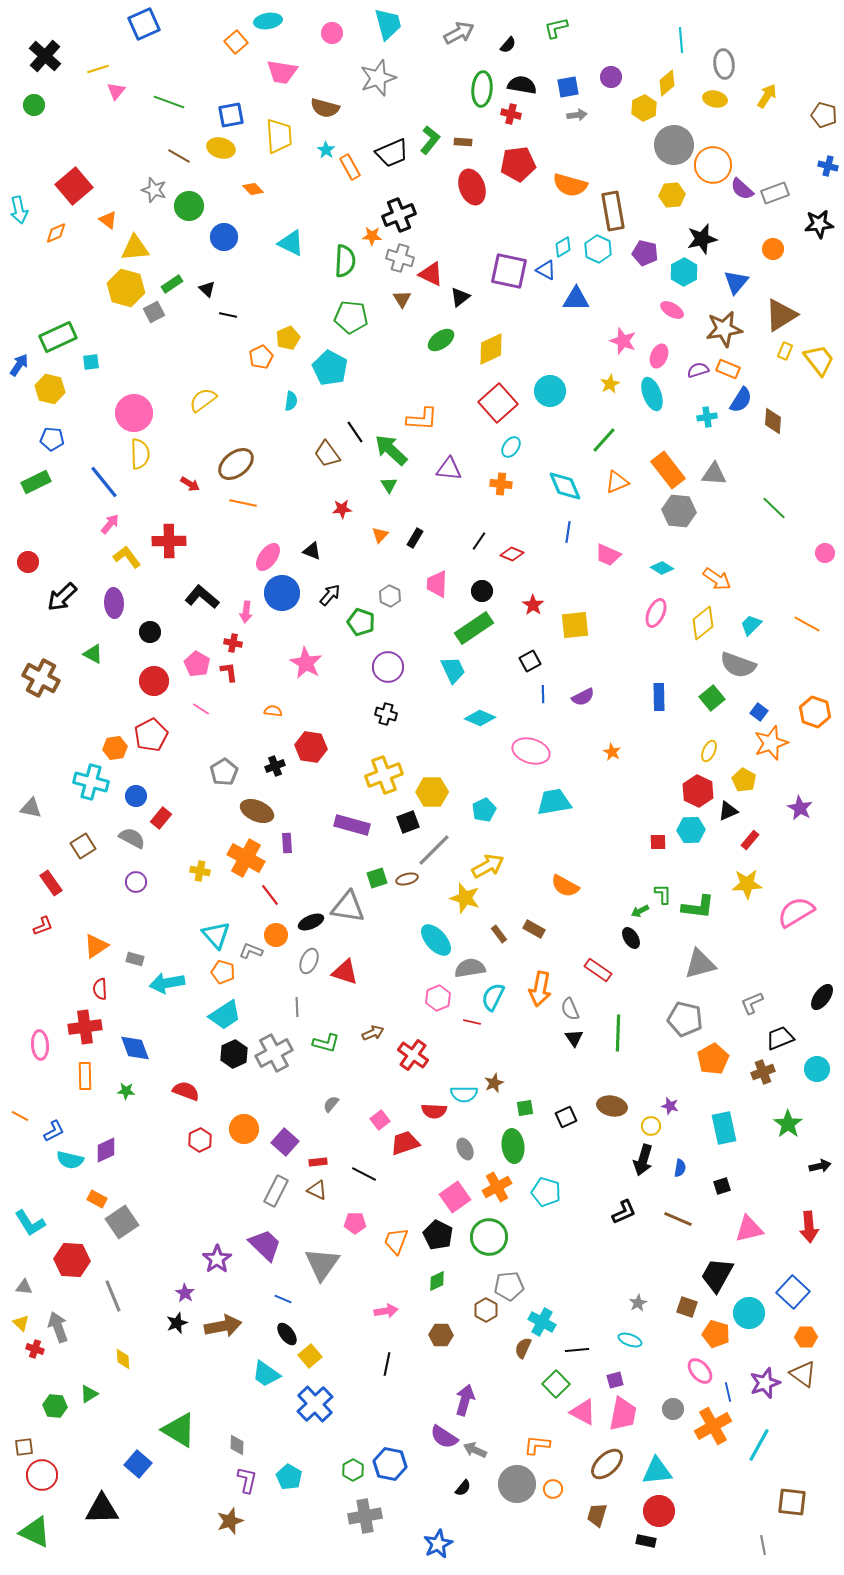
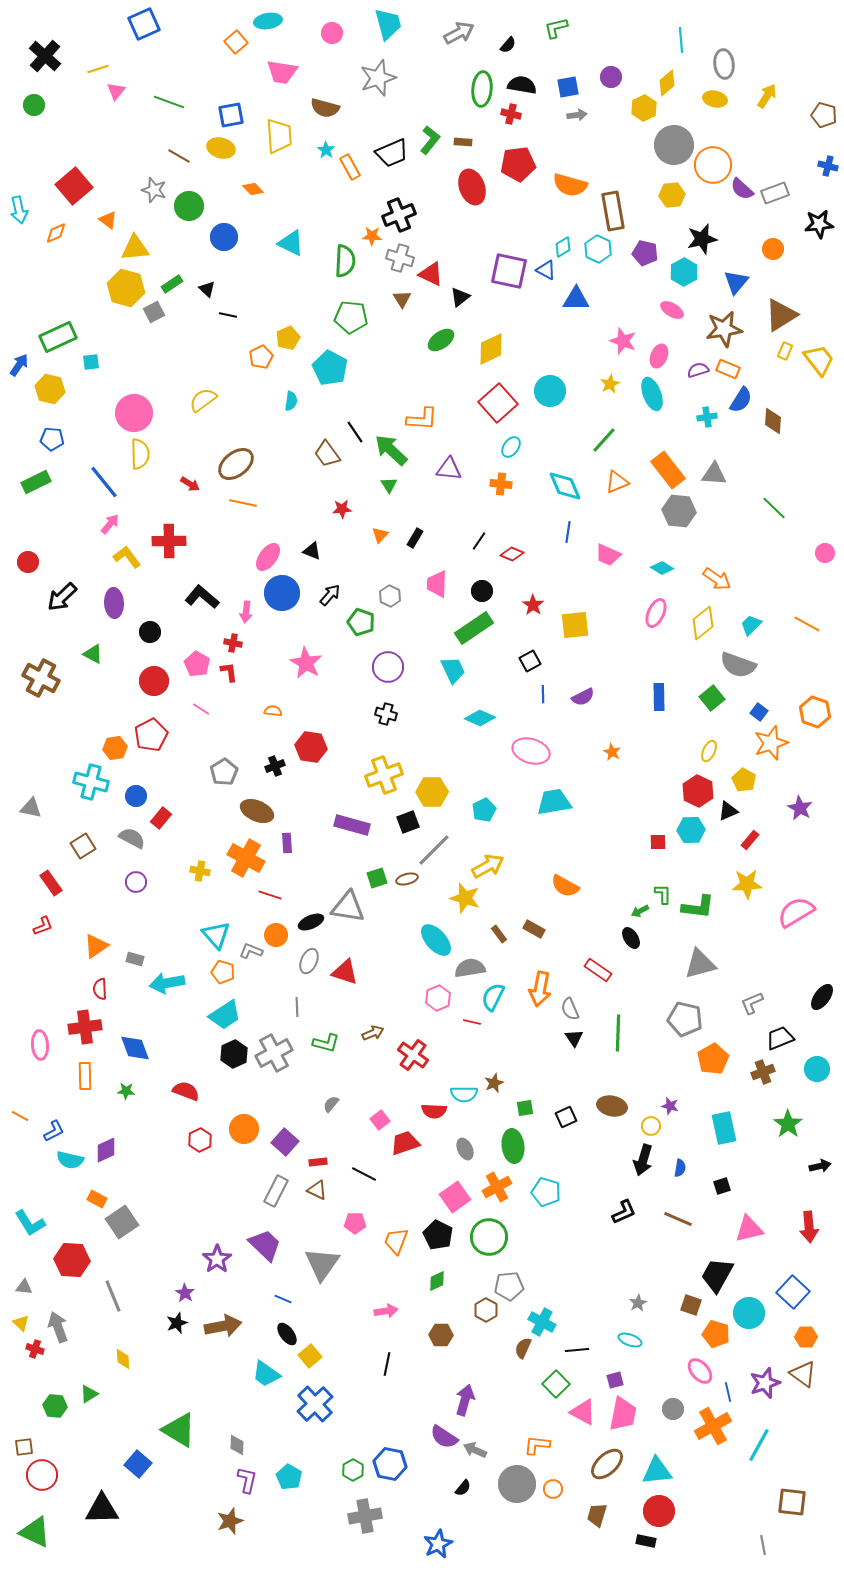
red line at (270, 895): rotated 35 degrees counterclockwise
brown square at (687, 1307): moved 4 px right, 2 px up
